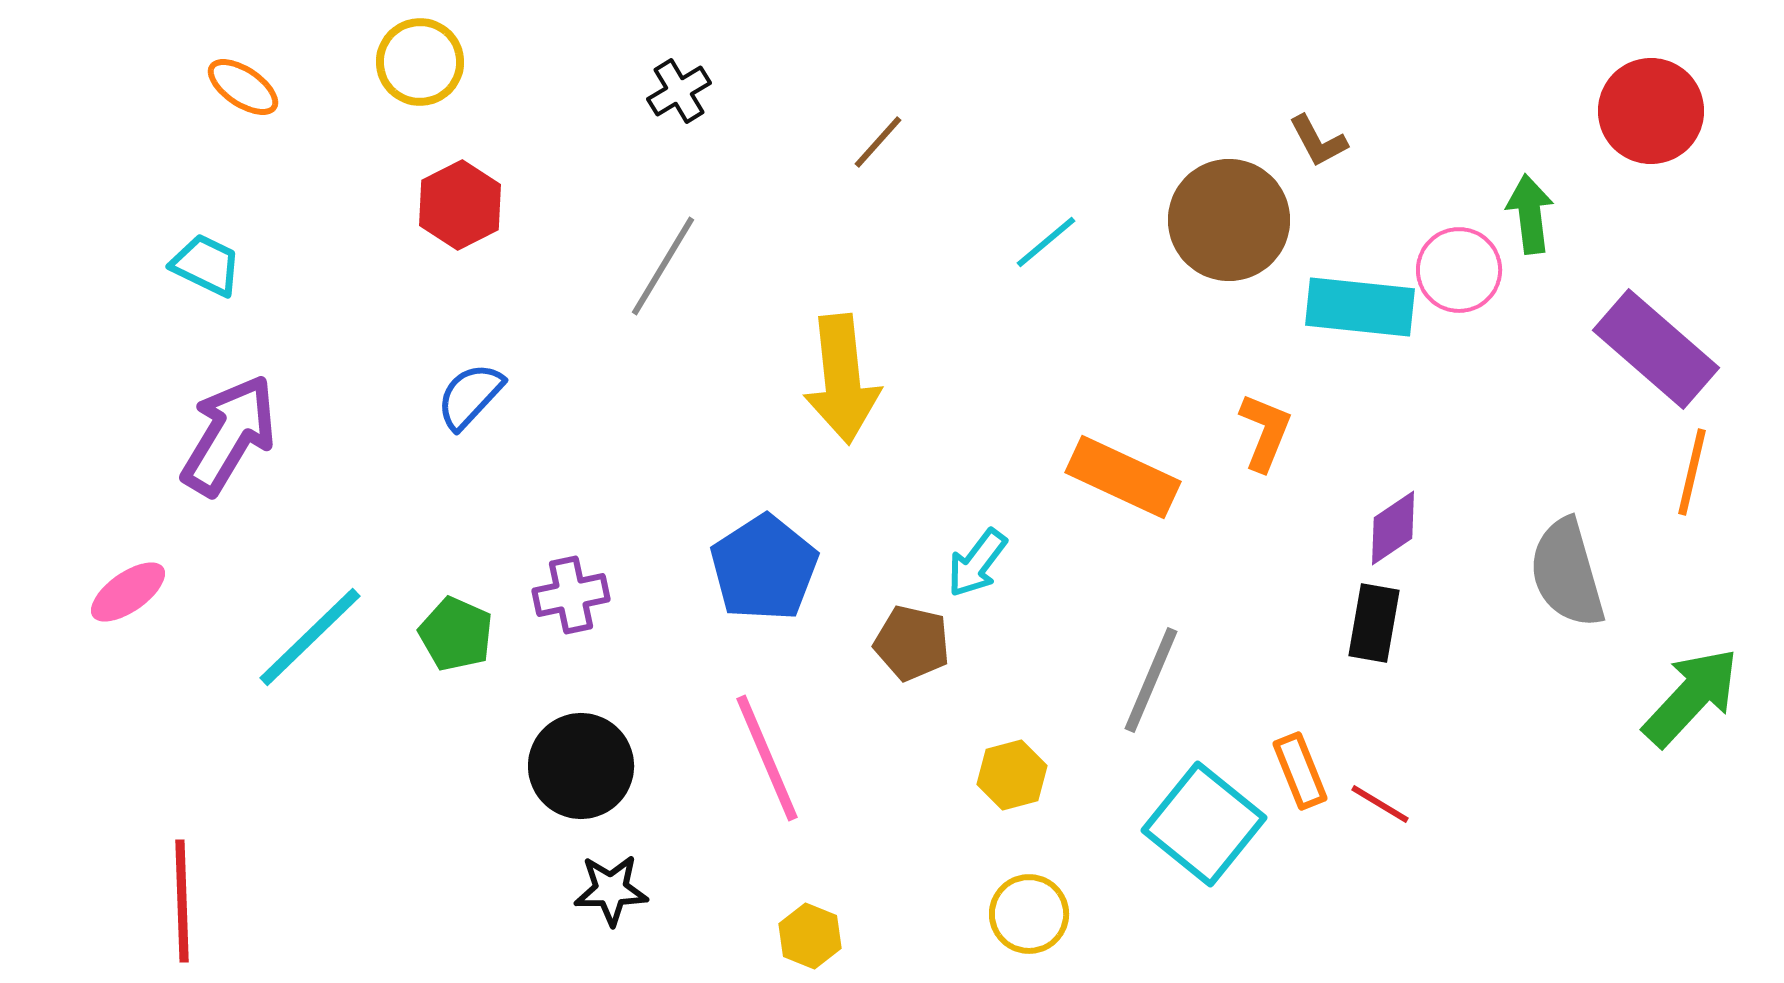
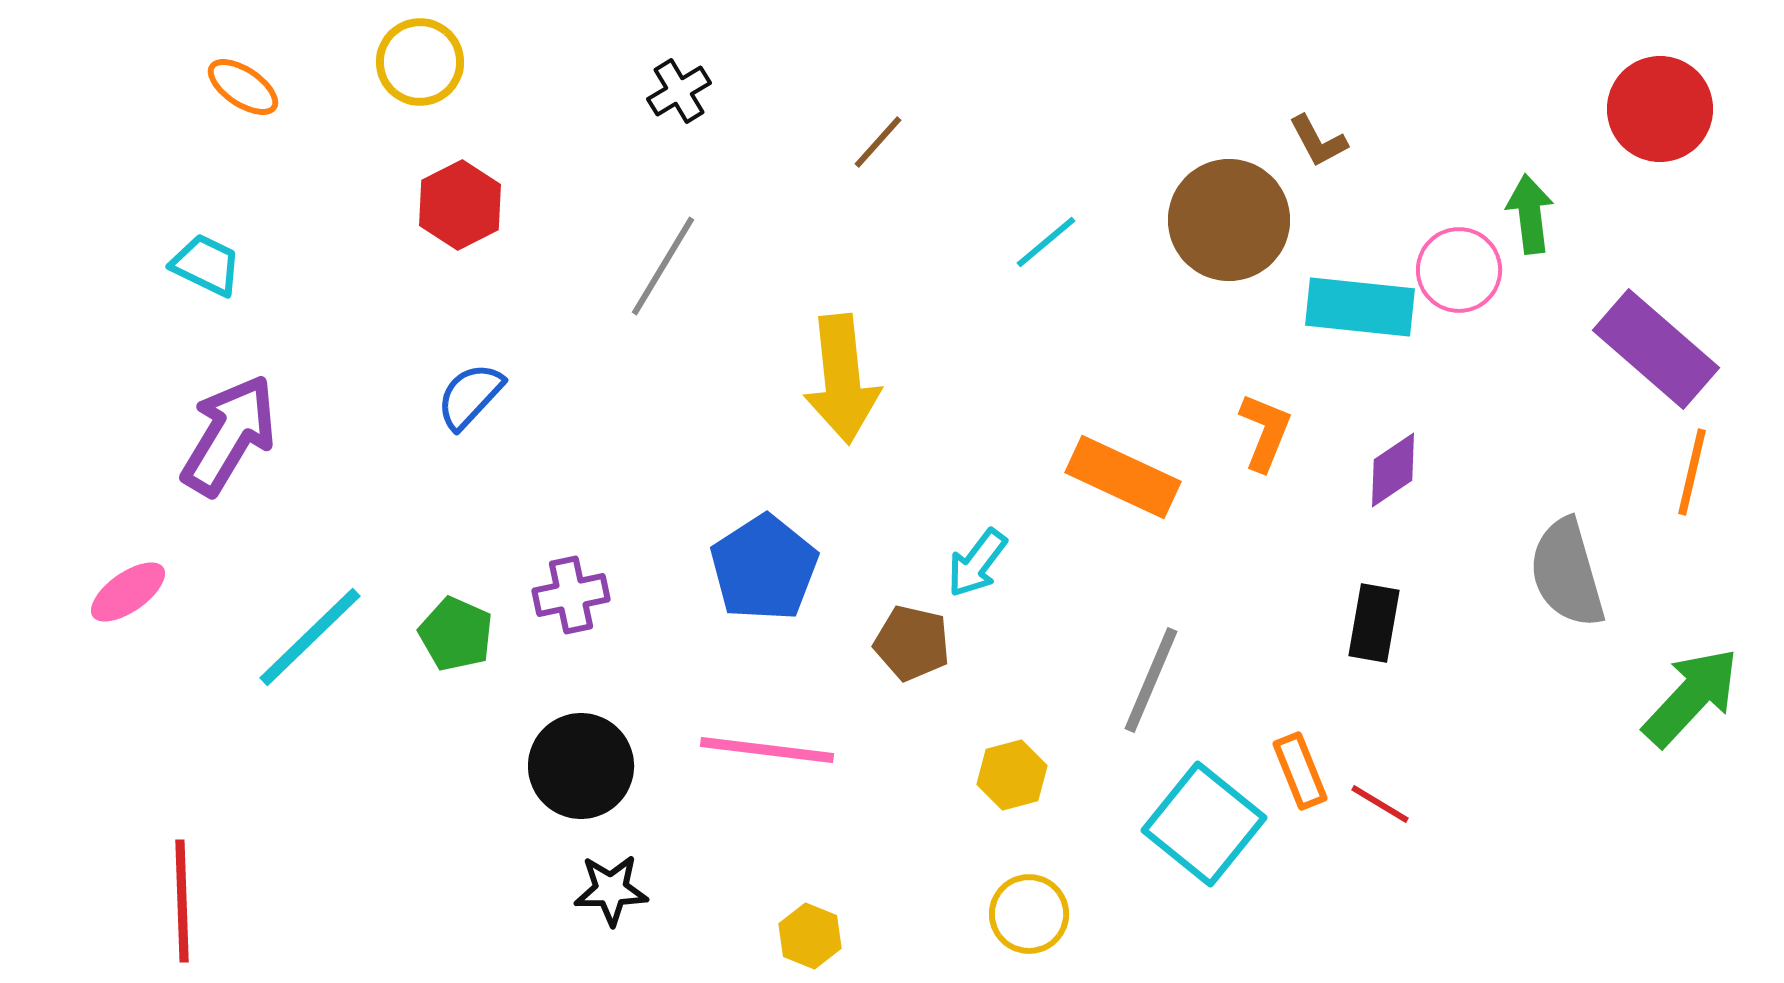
red circle at (1651, 111): moved 9 px right, 2 px up
purple diamond at (1393, 528): moved 58 px up
pink line at (767, 758): moved 8 px up; rotated 60 degrees counterclockwise
